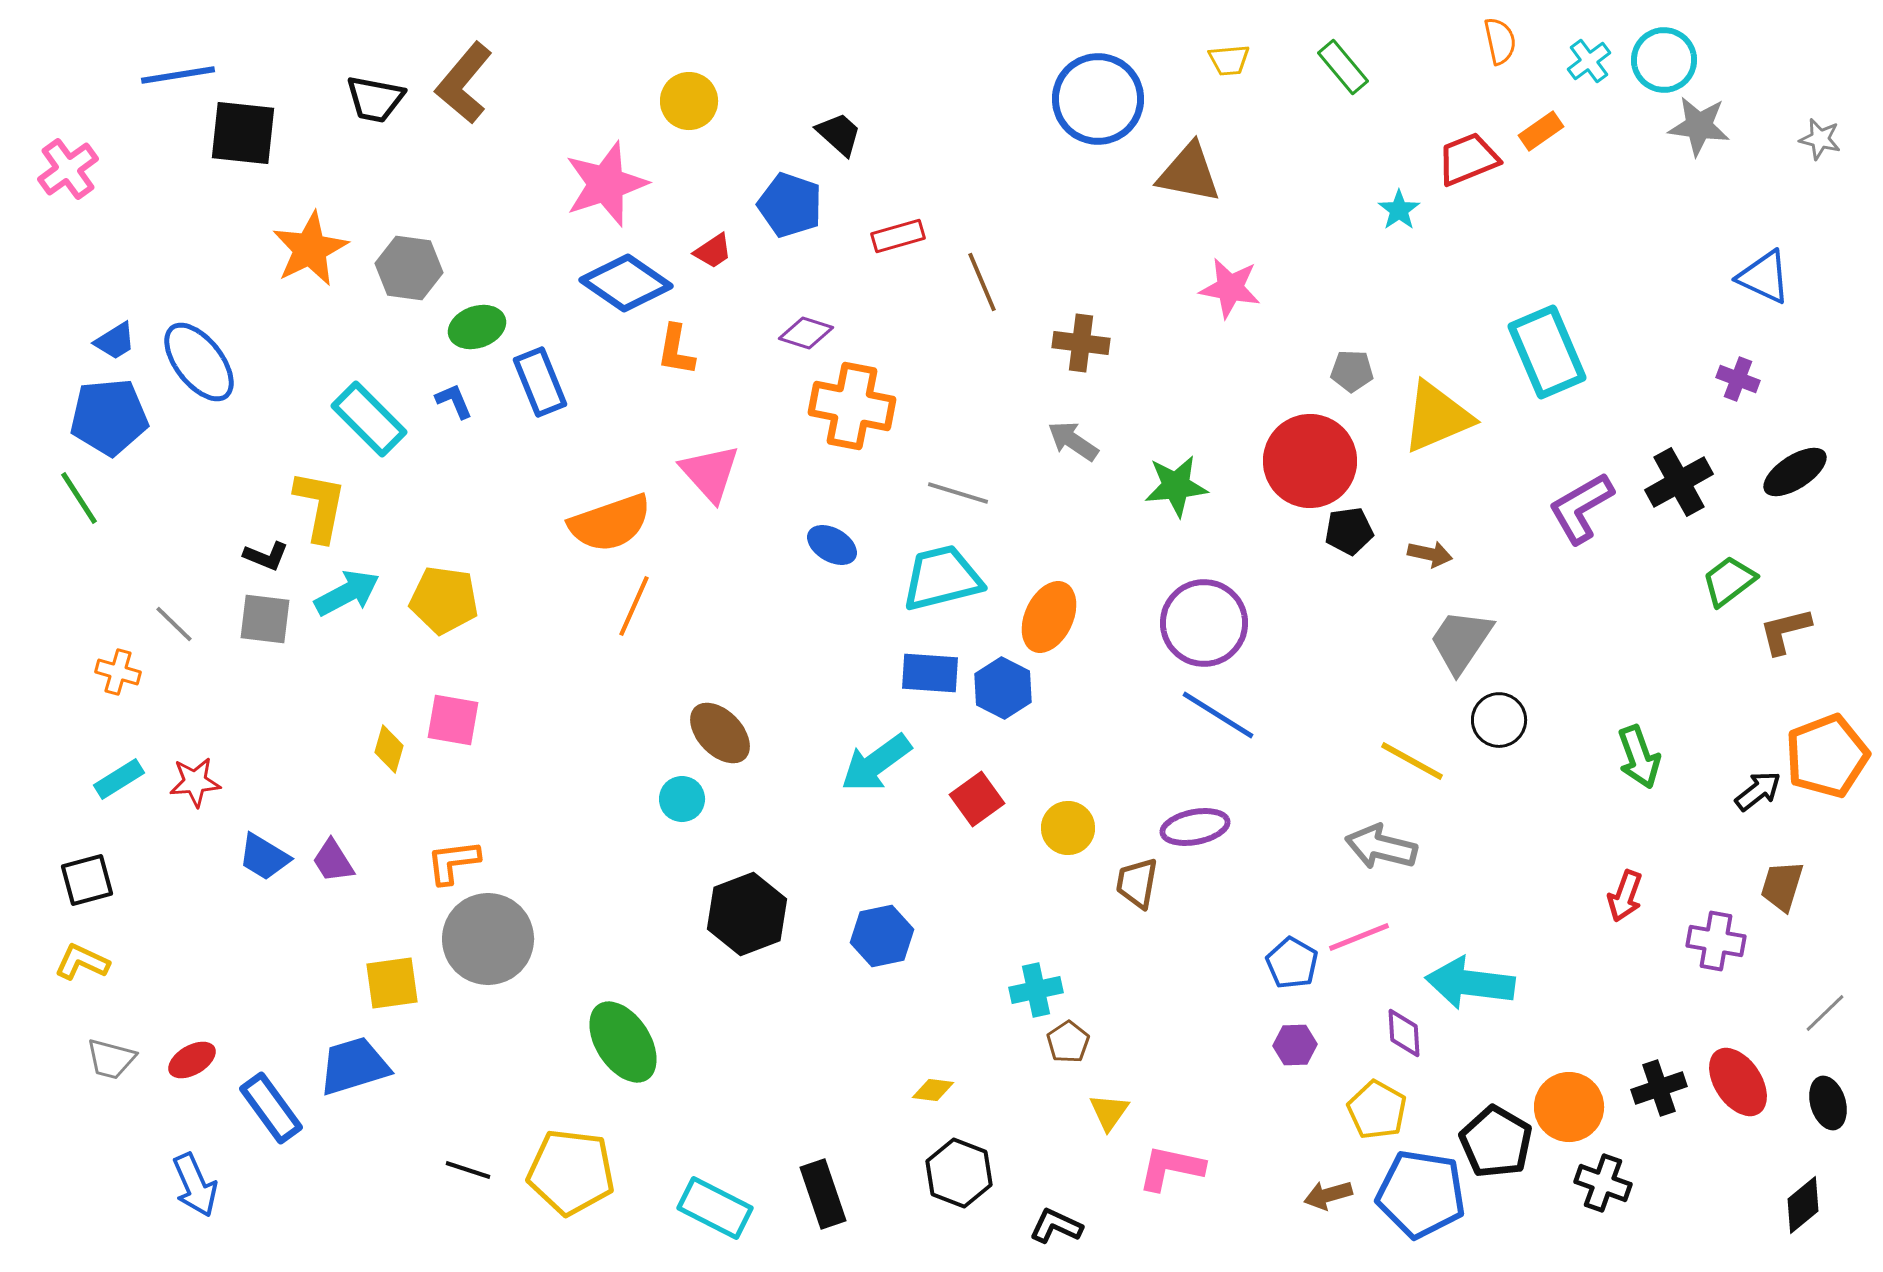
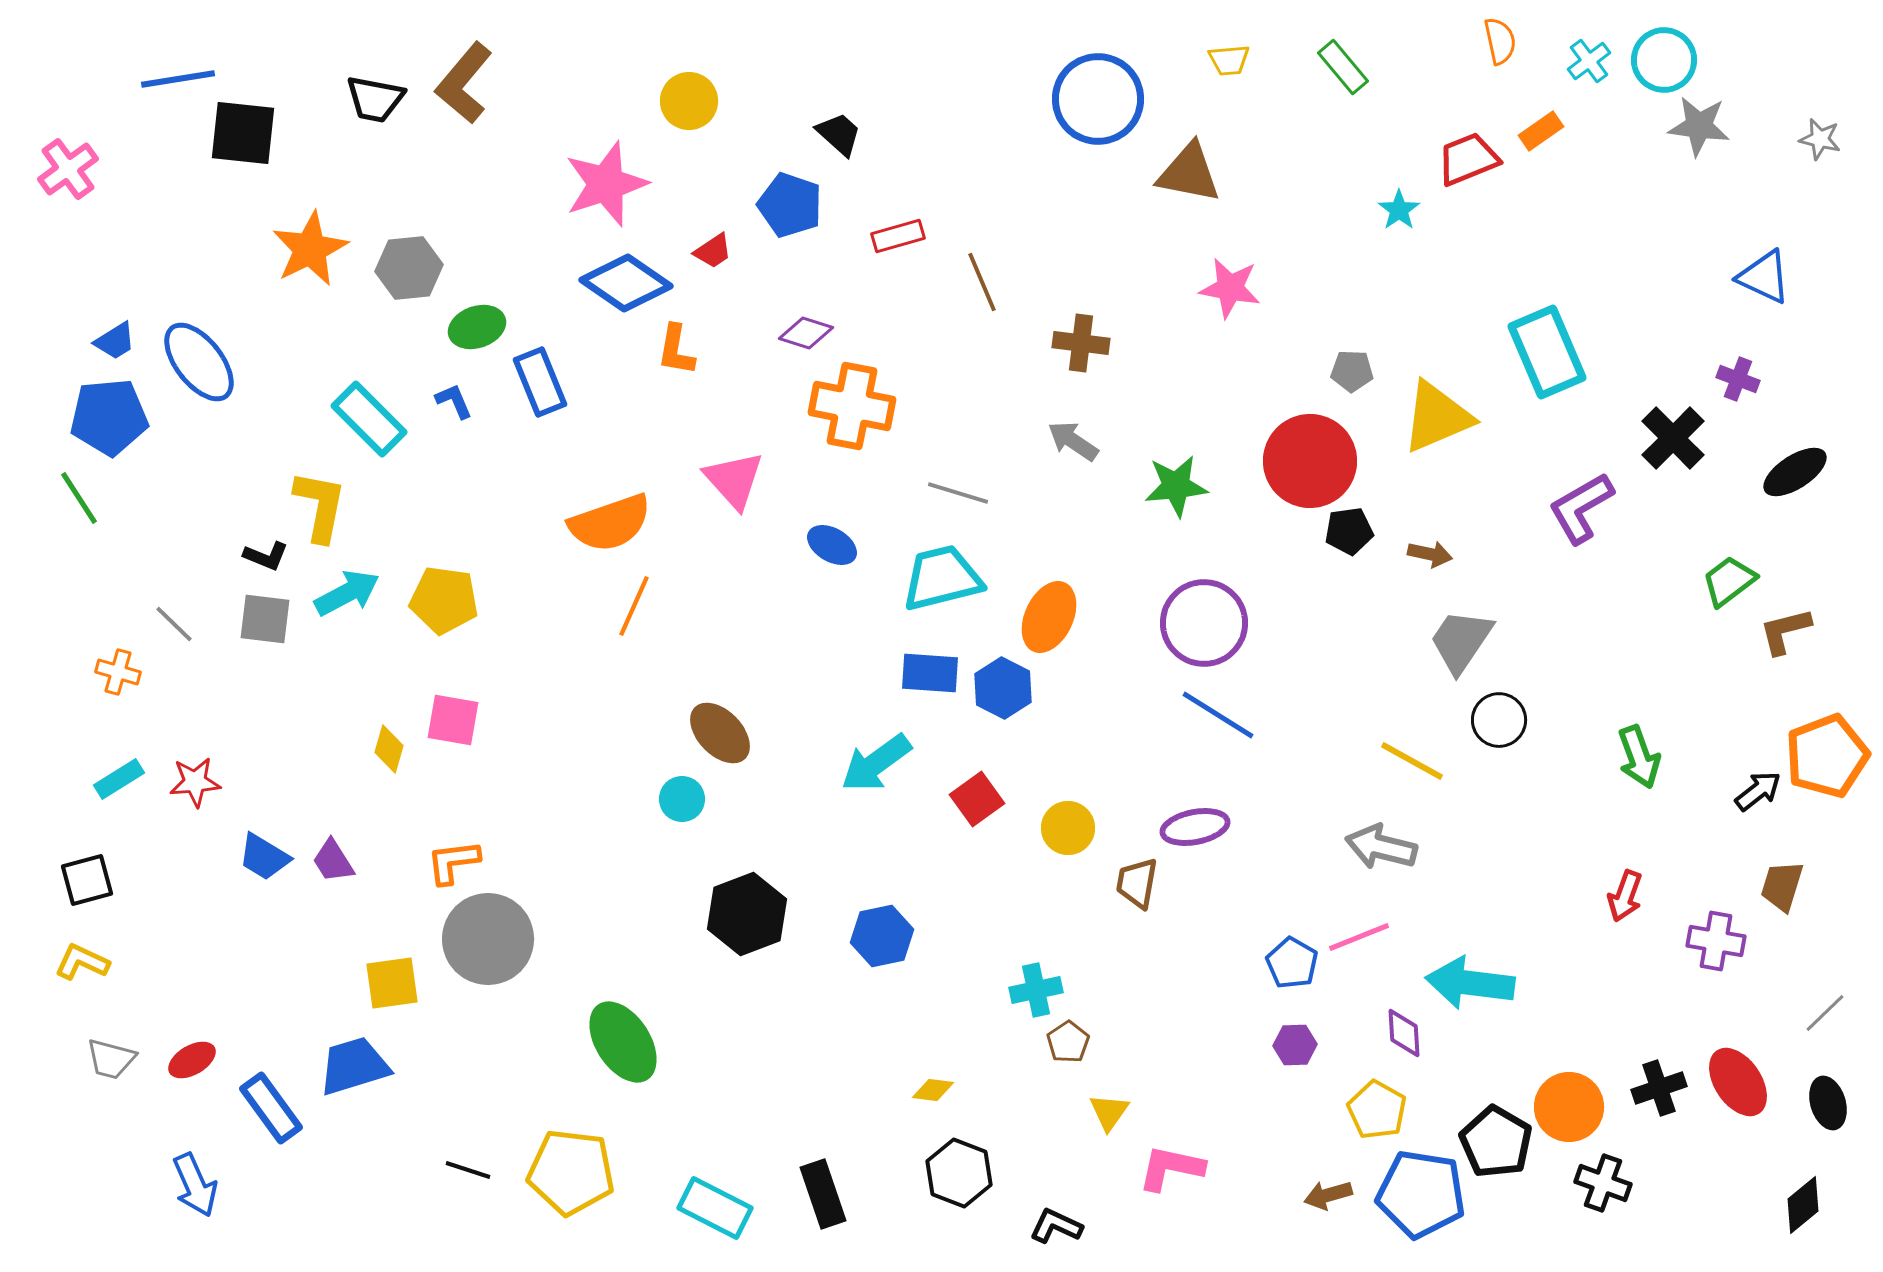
blue line at (178, 75): moved 4 px down
gray hexagon at (409, 268): rotated 14 degrees counterclockwise
pink triangle at (710, 473): moved 24 px right, 7 px down
black cross at (1679, 482): moved 6 px left, 44 px up; rotated 16 degrees counterclockwise
